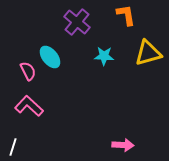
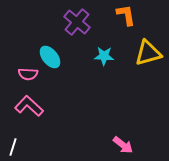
pink semicircle: moved 3 px down; rotated 120 degrees clockwise
pink arrow: rotated 35 degrees clockwise
